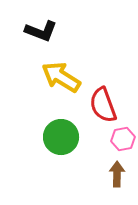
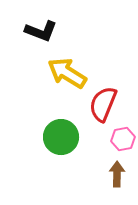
yellow arrow: moved 6 px right, 4 px up
red semicircle: moved 1 px up; rotated 42 degrees clockwise
